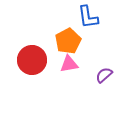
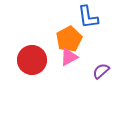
orange pentagon: moved 1 px right, 2 px up
pink triangle: moved 7 px up; rotated 18 degrees counterclockwise
purple semicircle: moved 3 px left, 4 px up
